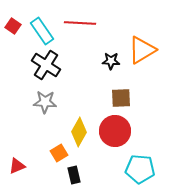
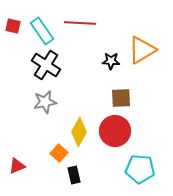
red square: rotated 21 degrees counterclockwise
gray star: rotated 15 degrees counterclockwise
orange square: rotated 18 degrees counterclockwise
